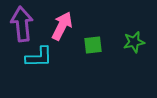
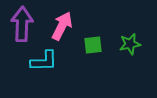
purple arrow: rotated 8 degrees clockwise
green star: moved 4 px left, 2 px down
cyan L-shape: moved 5 px right, 4 px down
